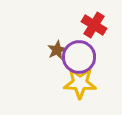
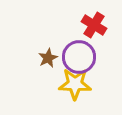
brown star: moved 9 px left, 8 px down
yellow star: moved 5 px left, 1 px down
